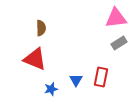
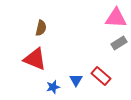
pink triangle: rotated 10 degrees clockwise
brown semicircle: rotated 14 degrees clockwise
red rectangle: moved 1 px up; rotated 60 degrees counterclockwise
blue star: moved 2 px right, 2 px up
